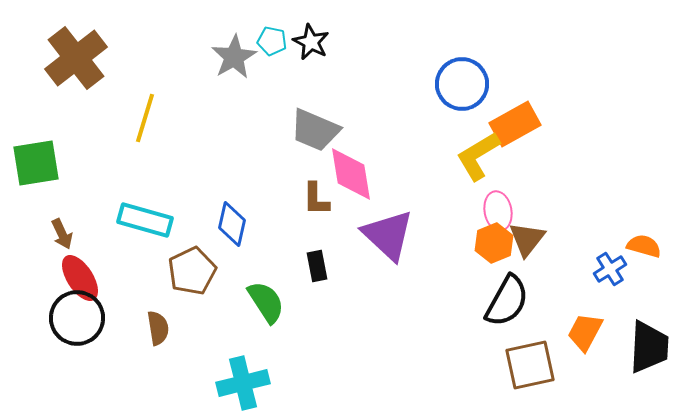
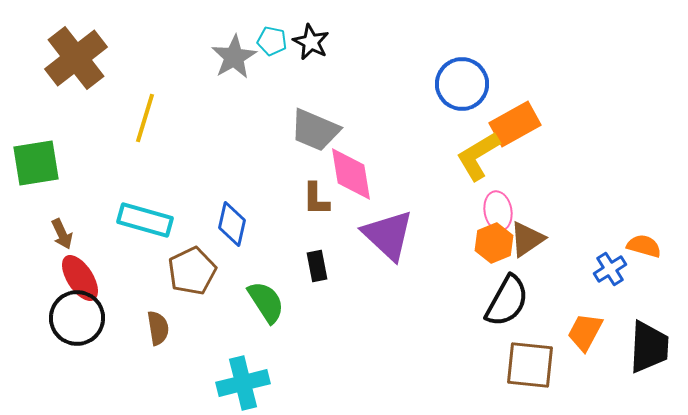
brown triangle: rotated 18 degrees clockwise
brown square: rotated 18 degrees clockwise
